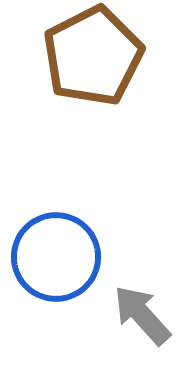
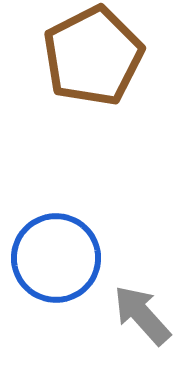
blue circle: moved 1 px down
